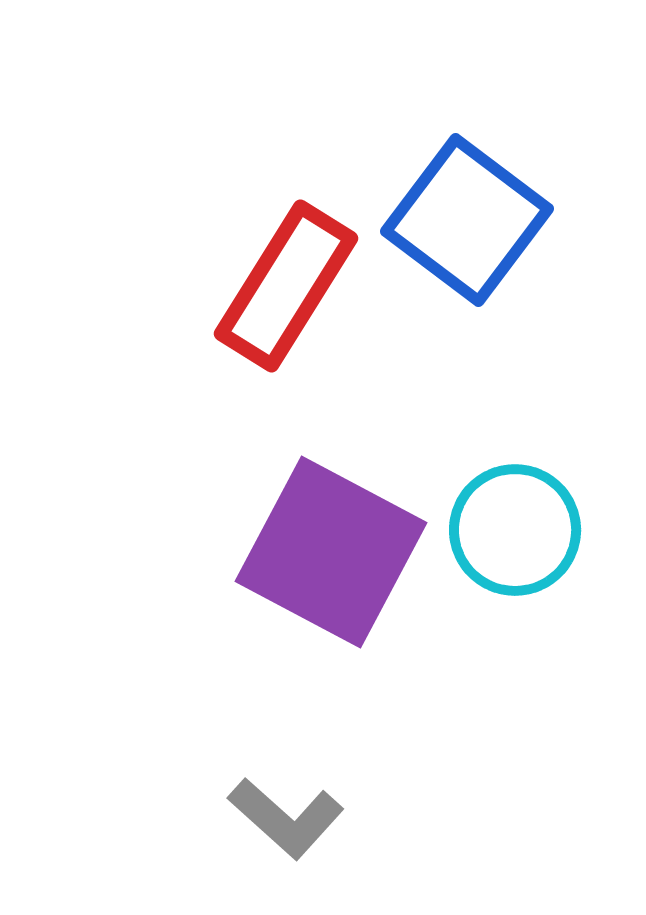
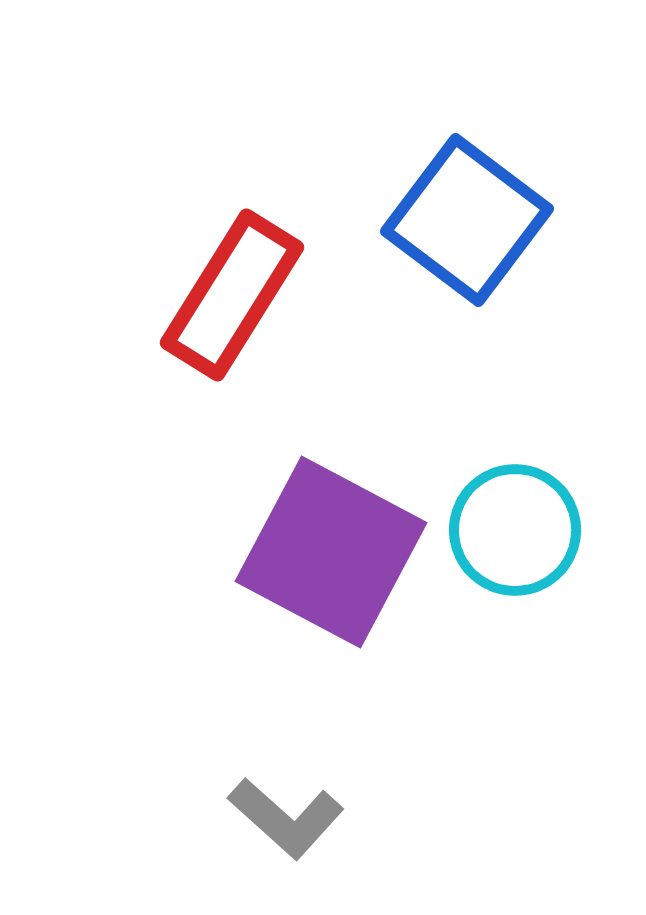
red rectangle: moved 54 px left, 9 px down
